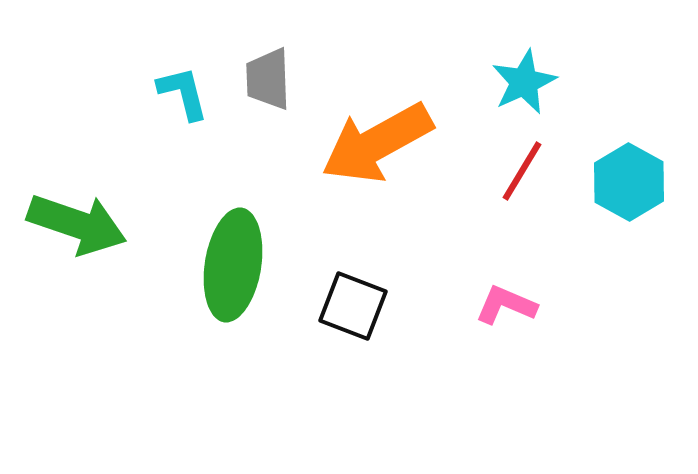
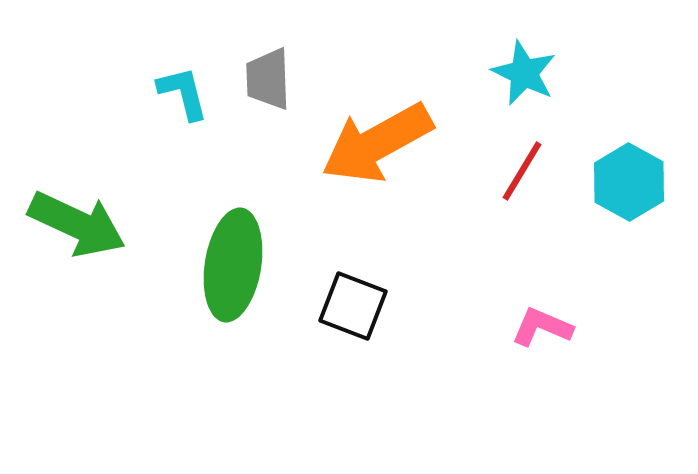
cyan star: moved 9 px up; rotated 22 degrees counterclockwise
green arrow: rotated 6 degrees clockwise
pink L-shape: moved 36 px right, 22 px down
